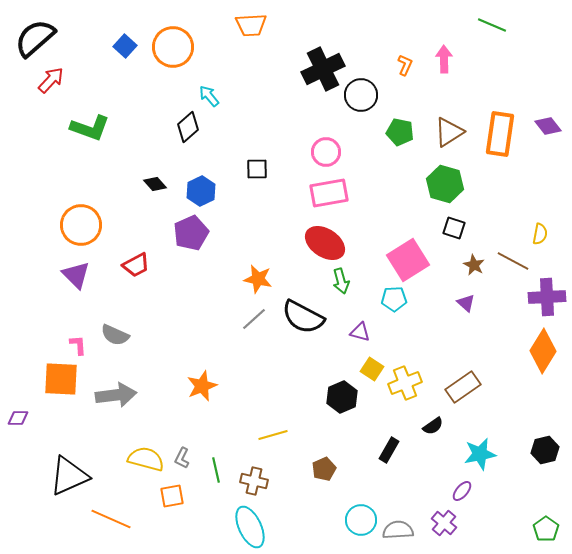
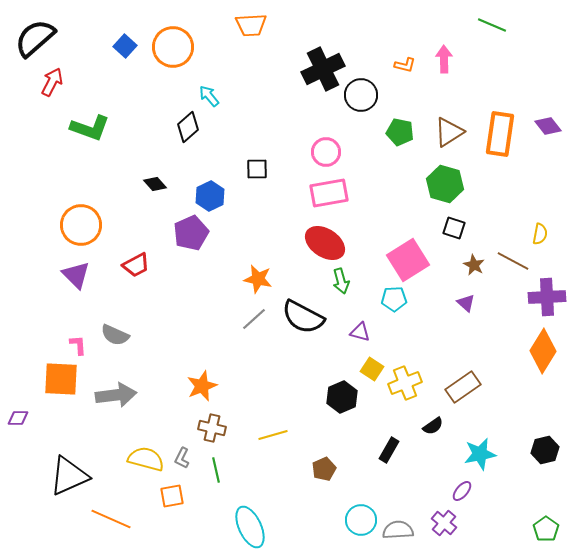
orange L-shape at (405, 65): rotated 80 degrees clockwise
red arrow at (51, 80): moved 1 px right, 2 px down; rotated 16 degrees counterclockwise
blue hexagon at (201, 191): moved 9 px right, 5 px down
brown cross at (254, 481): moved 42 px left, 53 px up
